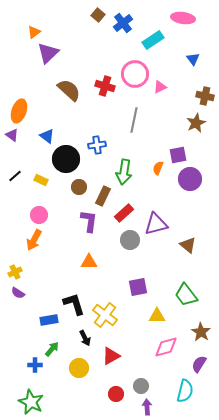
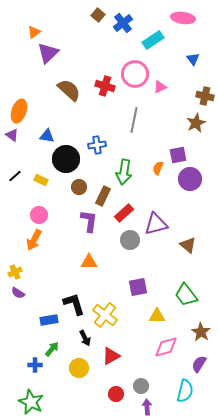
blue triangle at (47, 136): rotated 28 degrees counterclockwise
